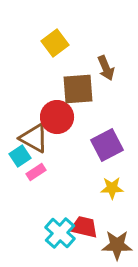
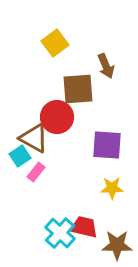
brown arrow: moved 2 px up
purple square: rotated 32 degrees clockwise
pink rectangle: rotated 18 degrees counterclockwise
